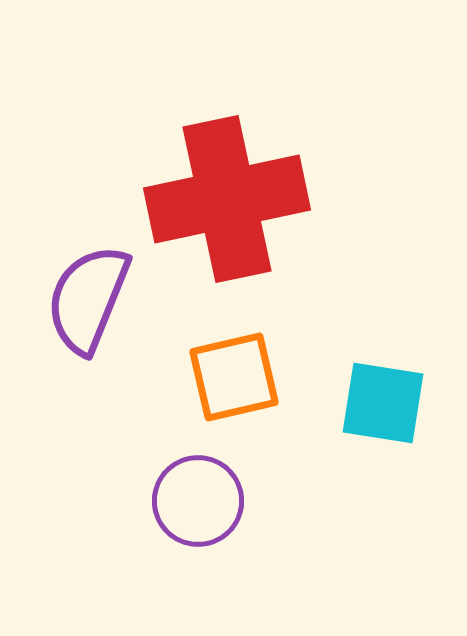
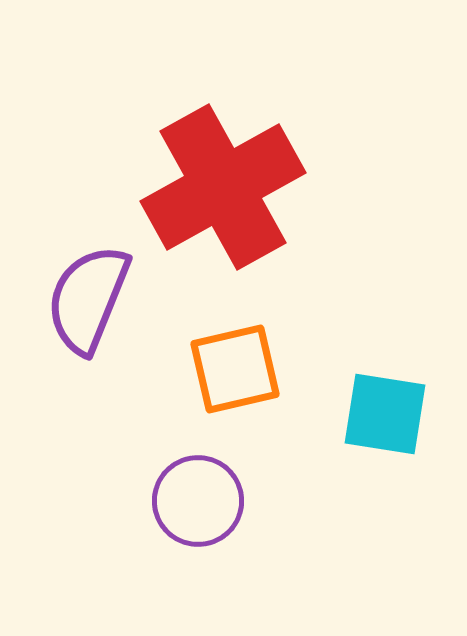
red cross: moved 4 px left, 12 px up; rotated 17 degrees counterclockwise
orange square: moved 1 px right, 8 px up
cyan square: moved 2 px right, 11 px down
